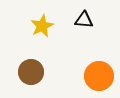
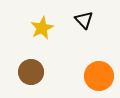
black triangle: rotated 42 degrees clockwise
yellow star: moved 2 px down
